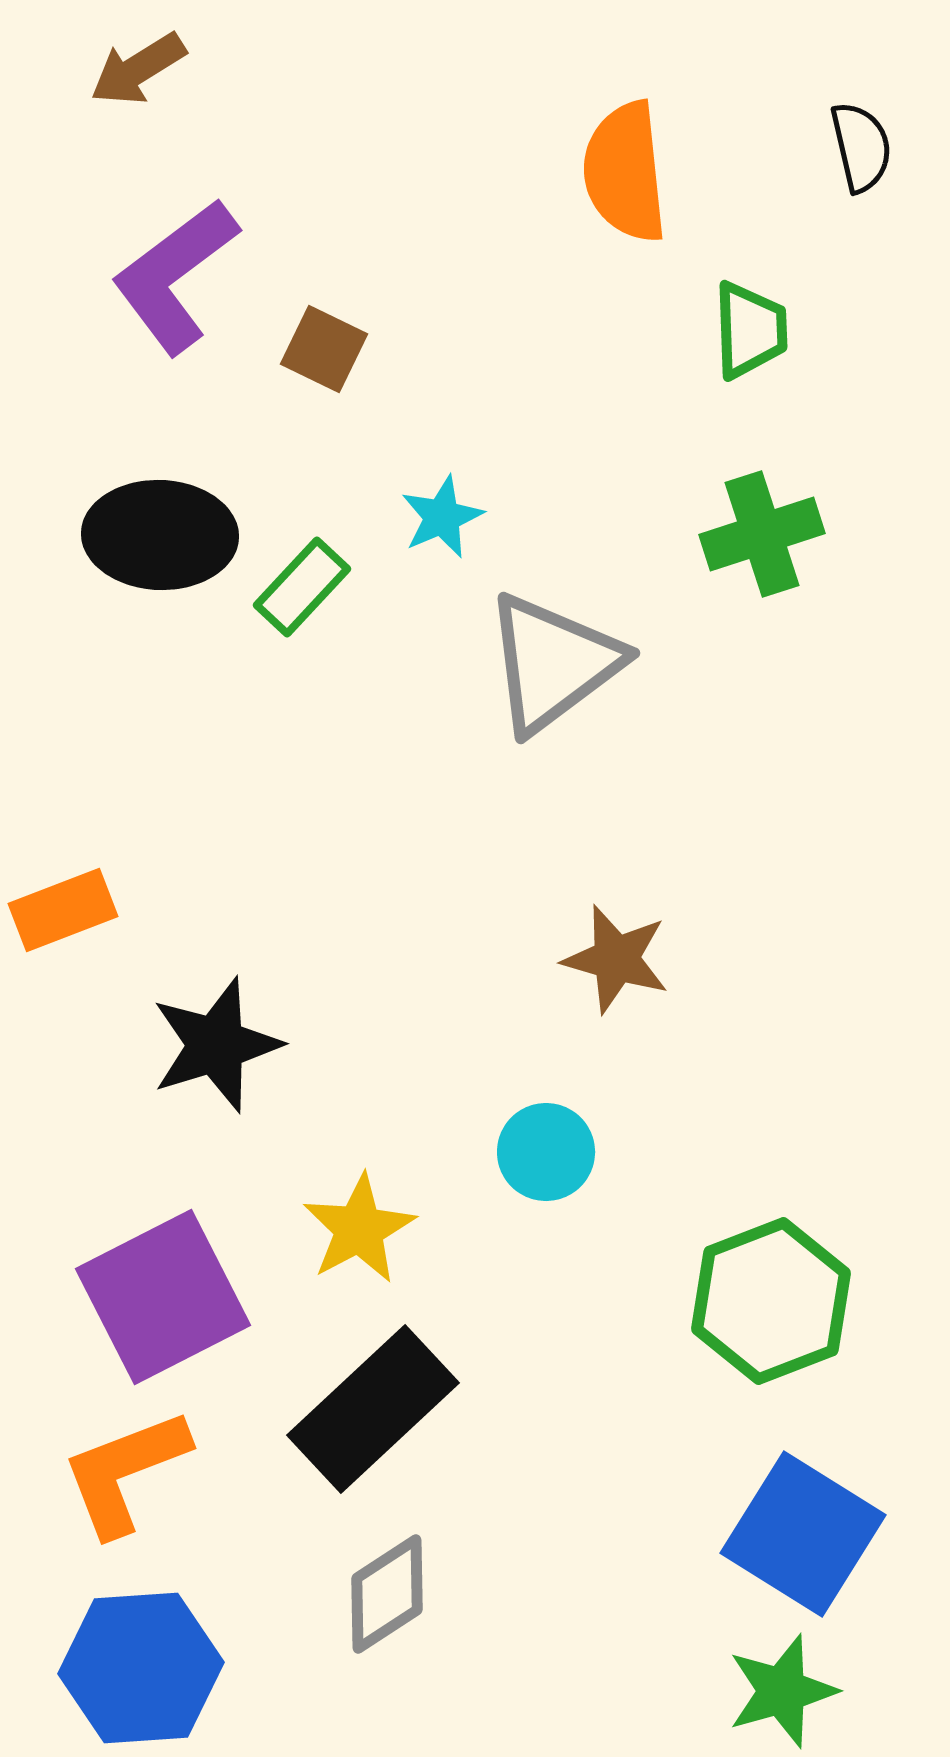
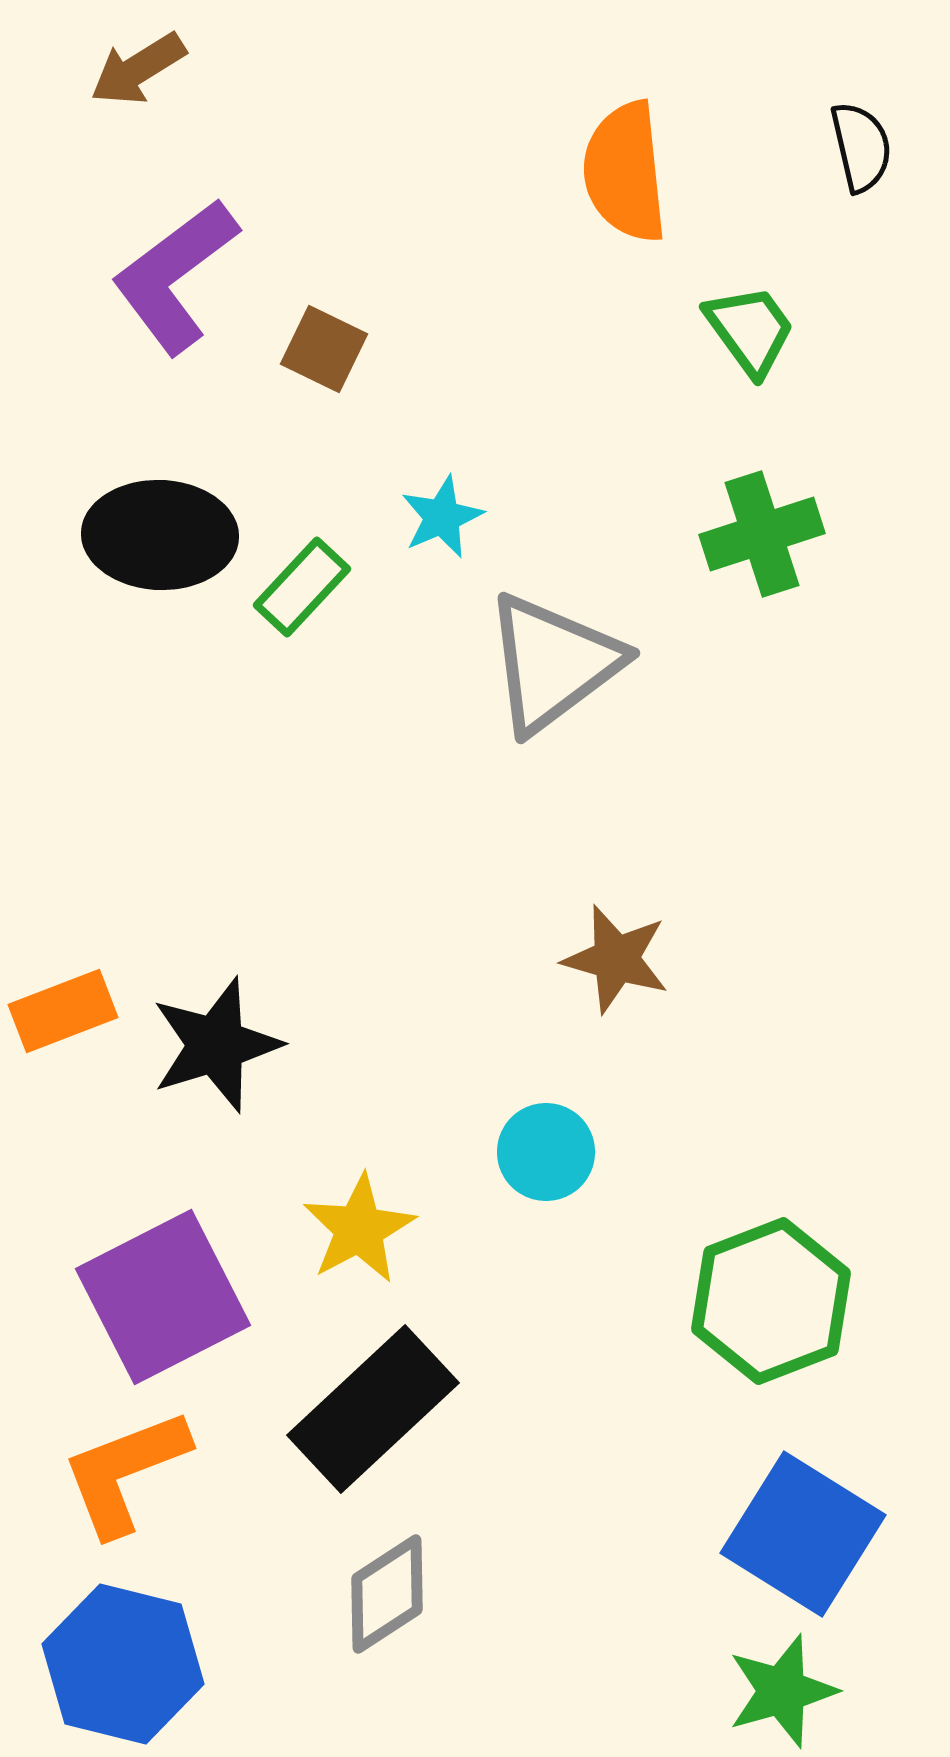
green trapezoid: rotated 34 degrees counterclockwise
orange rectangle: moved 101 px down
blue hexagon: moved 18 px left, 4 px up; rotated 18 degrees clockwise
